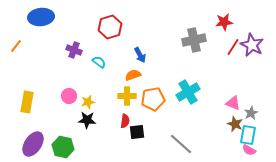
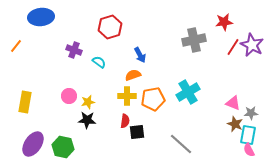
yellow rectangle: moved 2 px left
gray star: rotated 24 degrees clockwise
pink semicircle: rotated 32 degrees clockwise
